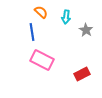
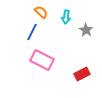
blue line: rotated 36 degrees clockwise
